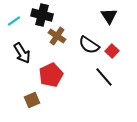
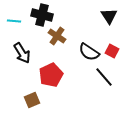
cyan line: rotated 40 degrees clockwise
black semicircle: moved 7 px down
red square: rotated 16 degrees counterclockwise
